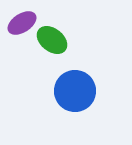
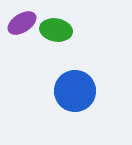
green ellipse: moved 4 px right, 10 px up; rotated 28 degrees counterclockwise
